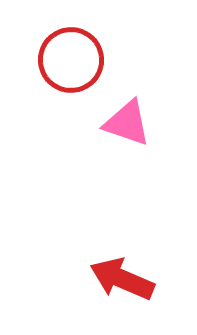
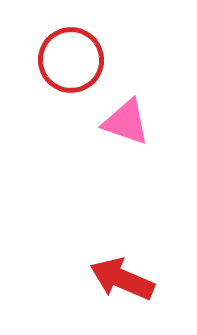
pink triangle: moved 1 px left, 1 px up
